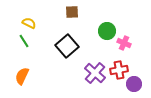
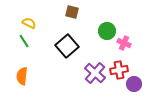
brown square: rotated 16 degrees clockwise
orange semicircle: rotated 18 degrees counterclockwise
